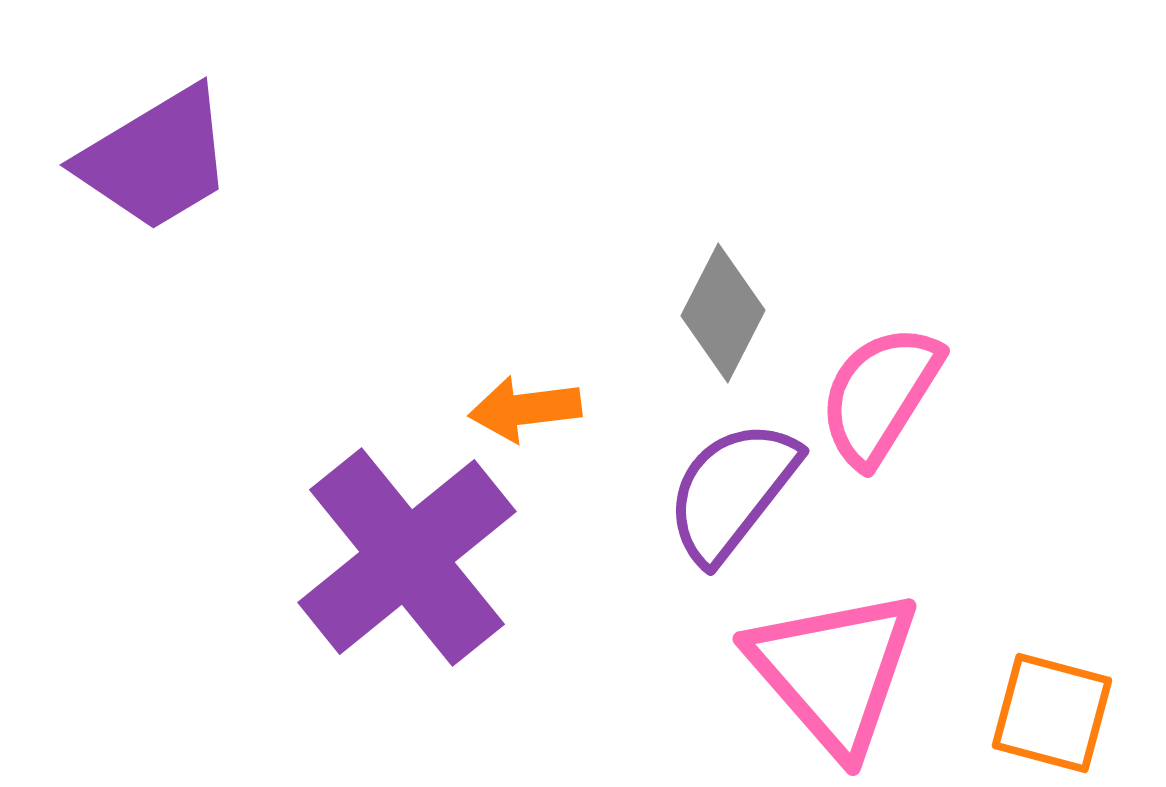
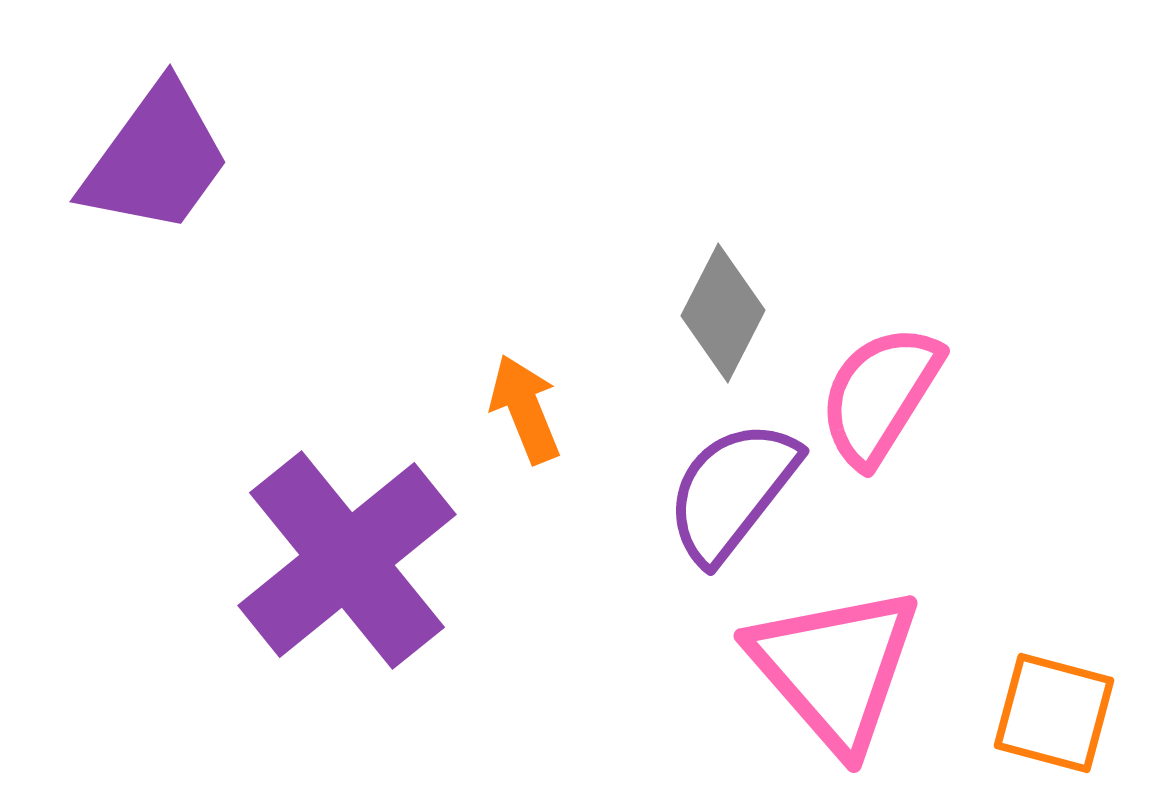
purple trapezoid: rotated 23 degrees counterclockwise
orange arrow: rotated 75 degrees clockwise
purple cross: moved 60 px left, 3 px down
pink triangle: moved 1 px right, 3 px up
orange square: moved 2 px right
